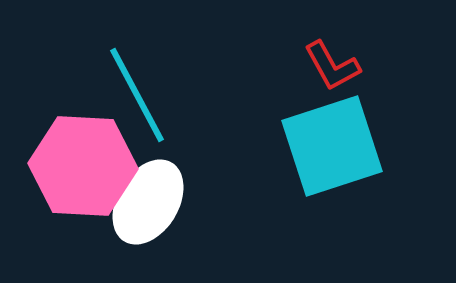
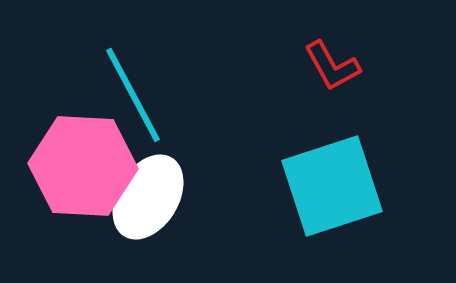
cyan line: moved 4 px left
cyan square: moved 40 px down
white ellipse: moved 5 px up
